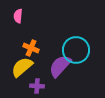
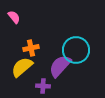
pink semicircle: moved 4 px left, 1 px down; rotated 136 degrees clockwise
orange cross: rotated 35 degrees counterclockwise
purple cross: moved 6 px right
